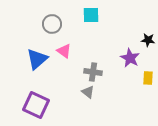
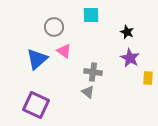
gray circle: moved 2 px right, 3 px down
black star: moved 21 px left, 8 px up; rotated 16 degrees clockwise
